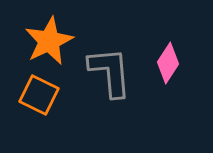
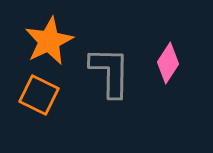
gray L-shape: rotated 6 degrees clockwise
